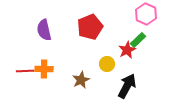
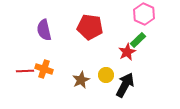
pink hexagon: moved 2 px left
red pentagon: rotated 30 degrees clockwise
red star: moved 2 px down
yellow circle: moved 1 px left, 11 px down
orange cross: rotated 18 degrees clockwise
black arrow: moved 2 px left, 1 px up
